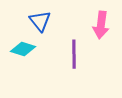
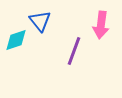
cyan diamond: moved 7 px left, 9 px up; rotated 35 degrees counterclockwise
purple line: moved 3 px up; rotated 20 degrees clockwise
